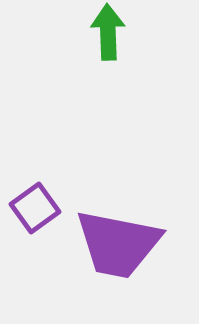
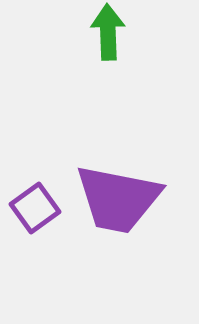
purple trapezoid: moved 45 px up
